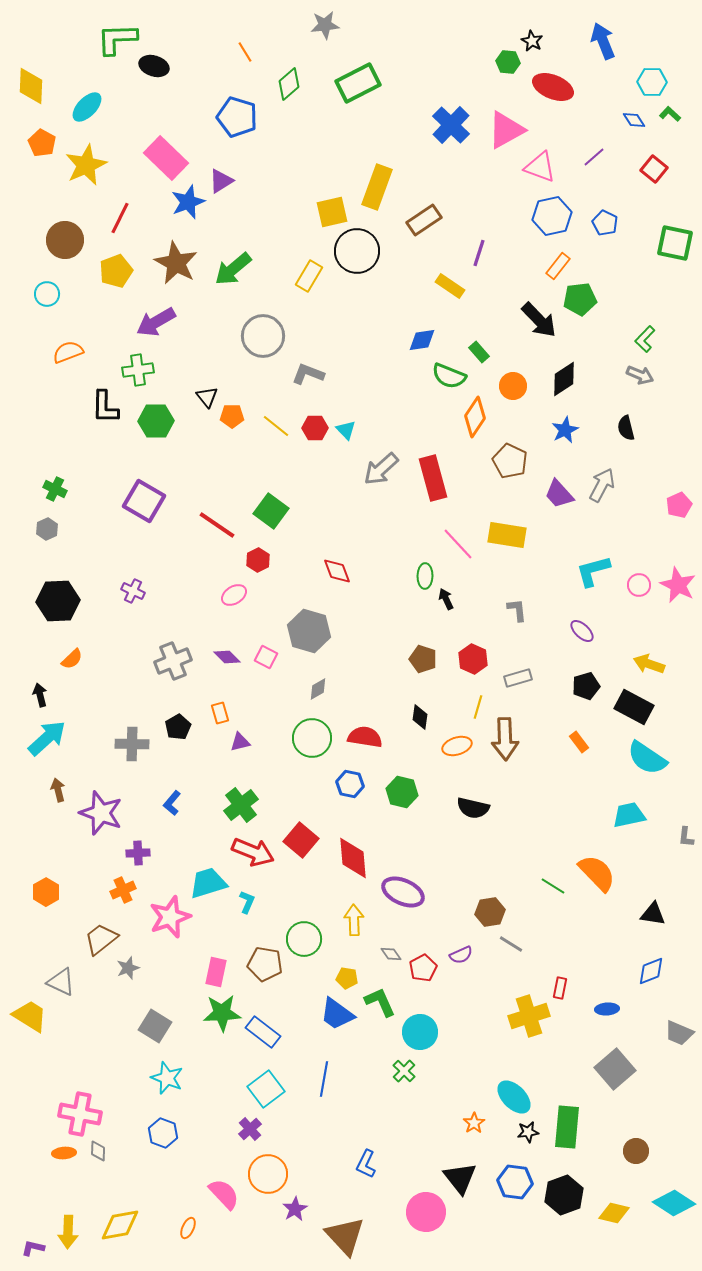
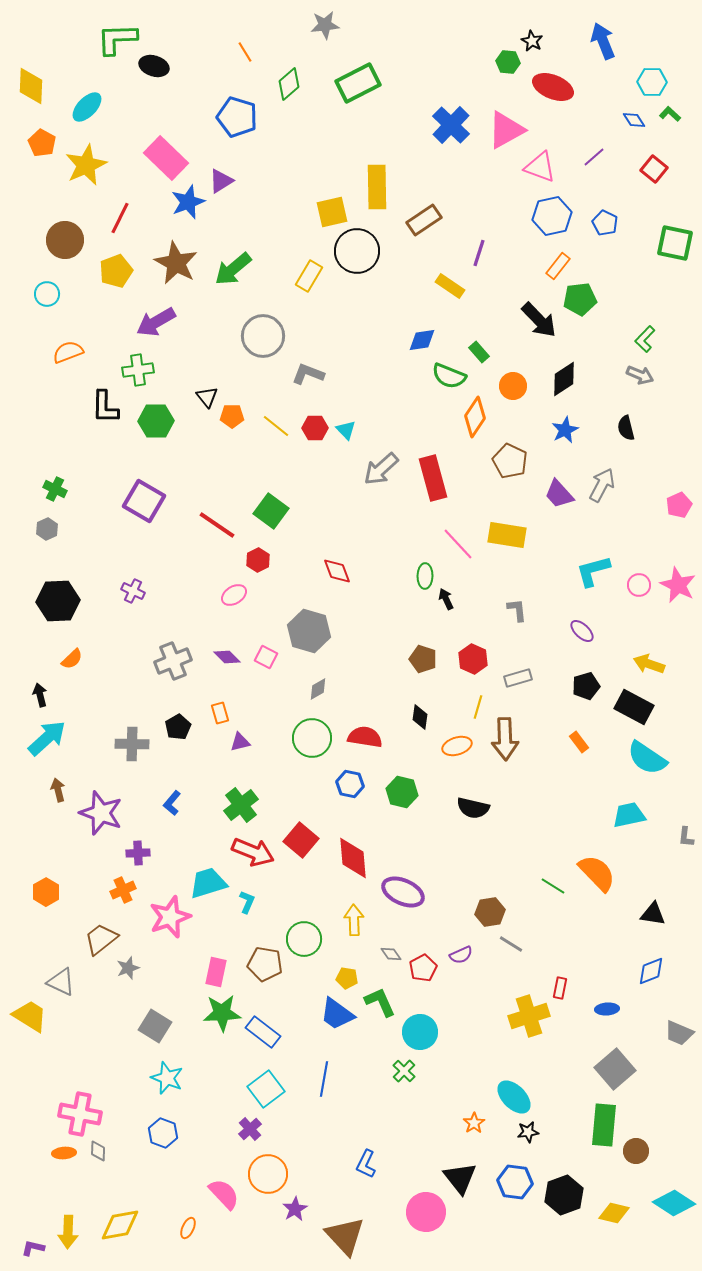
yellow rectangle at (377, 187): rotated 21 degrees counterclockwise
green rectangle at (567, 1127): moved 37 px right, 2 px up
